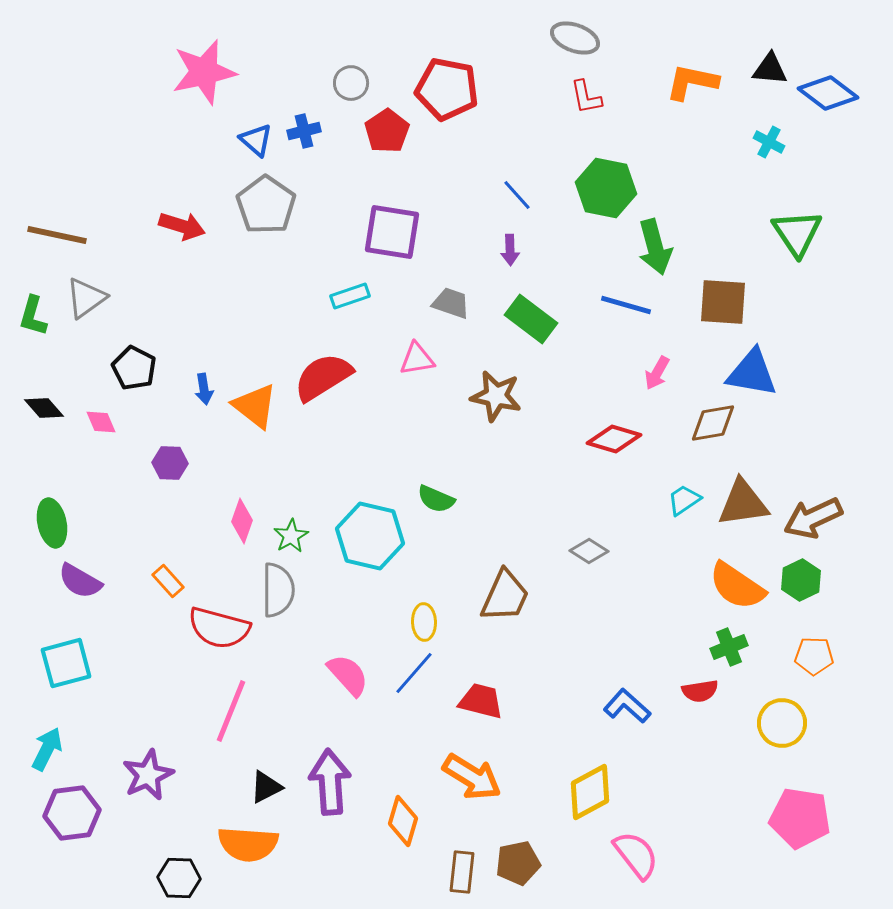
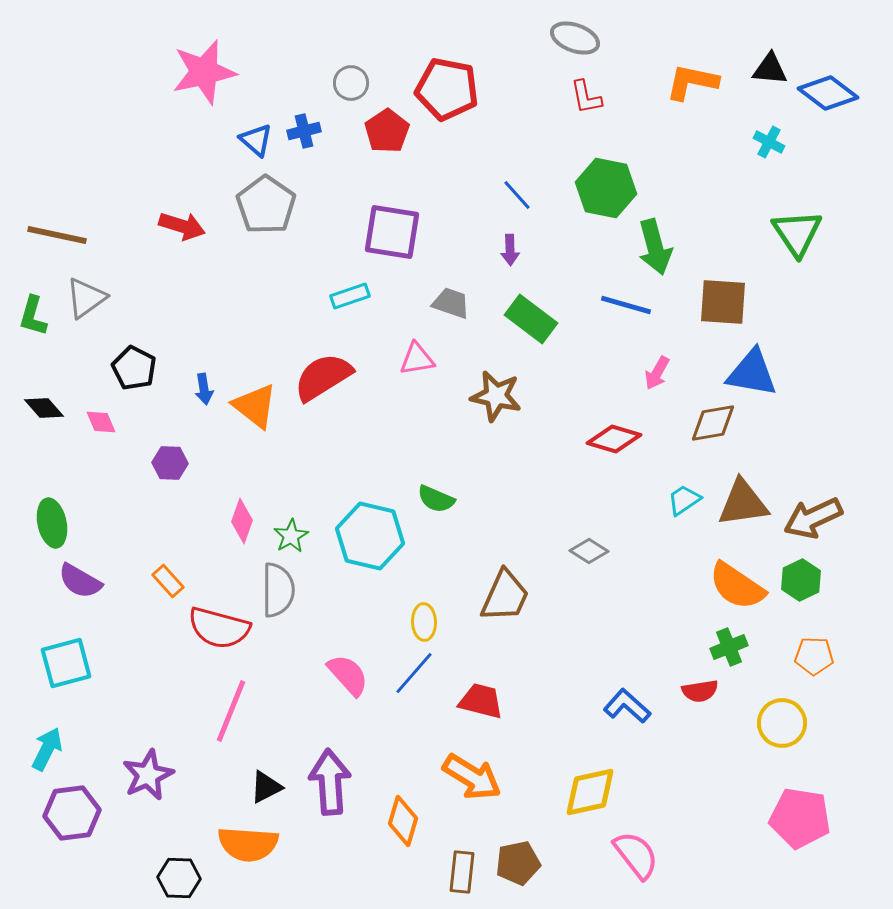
yellow diamond at (590, 792): rotated 16 degrees clockwise
